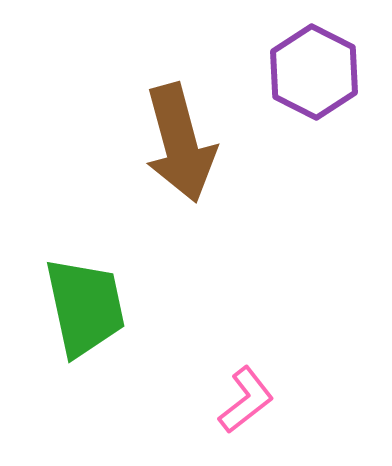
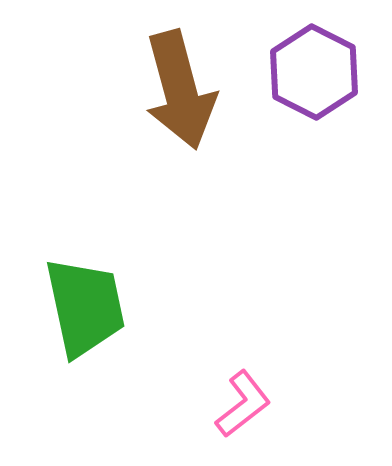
brown arrow: moved 53 px up
pink L-shape: moved 3 px left, 4 px down
